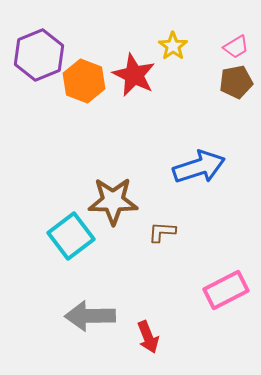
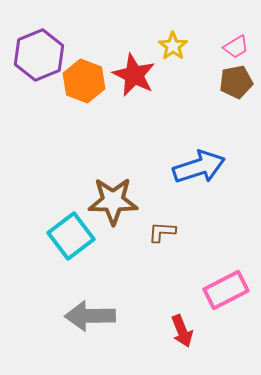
red arrow: moved 34 px right, 6 px up
